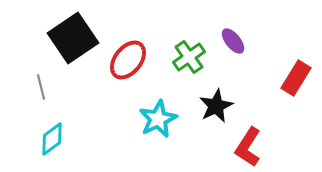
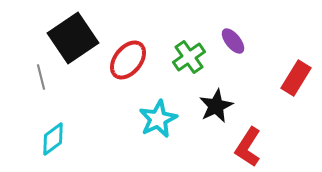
gray line: moved 10 px up
cyan diamond: moved 1 px right
